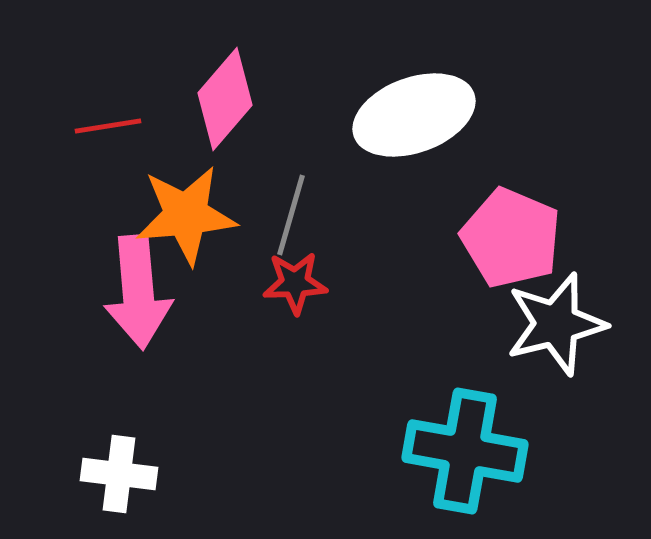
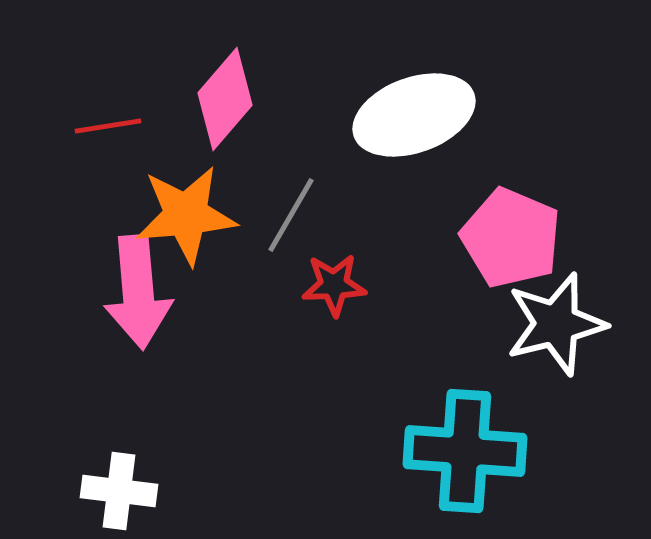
gray line: rotated 14 degrees clockwise
red star: moved 39 px right, 2 px down
cyan cross: rotated 6 degrees counterclockwise
white cross: moved 17 px down
